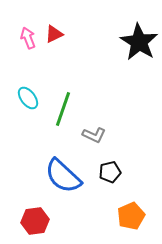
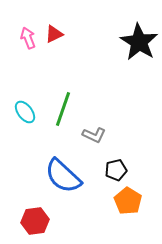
cyan ellipse: moved 3 px left, 14 px down
black pentagon: moved 6 px right, 2 px up
orange pentagon: moved 3 px left, 15 px up; rotated 16 degrees counterclockwise
